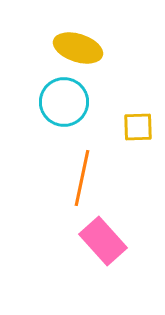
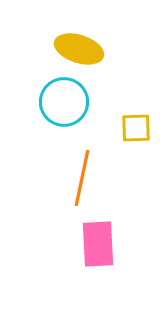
yellow ellipse: moved 1 px right, 1 px down
yellow square: moved 2 px left, 1 px down
pink rectangle: moved 5 px left, 3 px down; rotated 39 degrees clockwise
